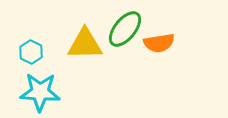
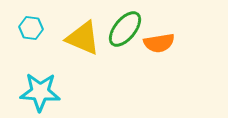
yellow triangle: moved 2 px left, 6 px up; rotated 24 degrees clockwise
cyan hexagon: moved 24 px up; rotated 20 degrees counterclockwise
